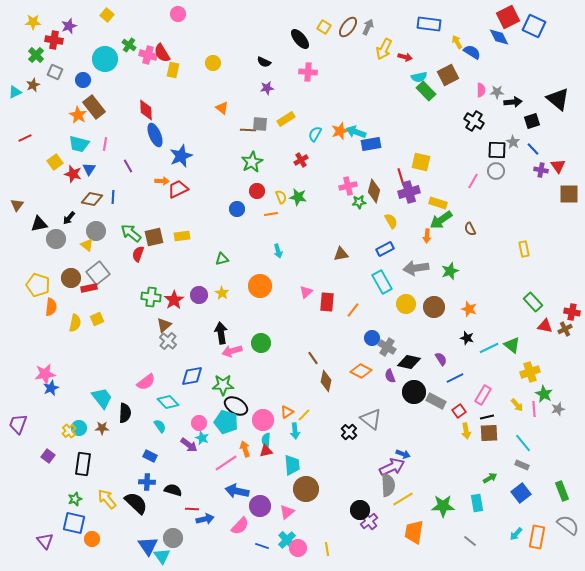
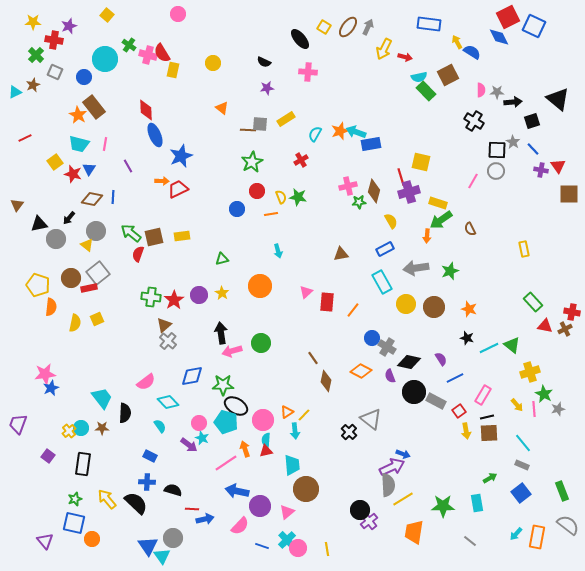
blue circle at (83, 80): moved 1 px right, 3 px up
cyan circle at (79, 428): moved 2 px right
